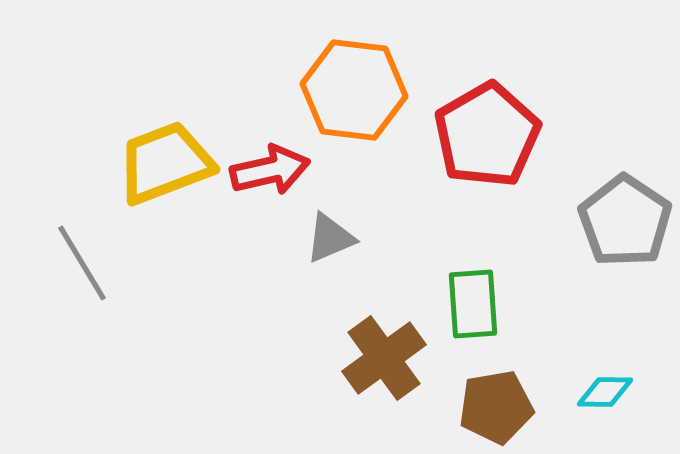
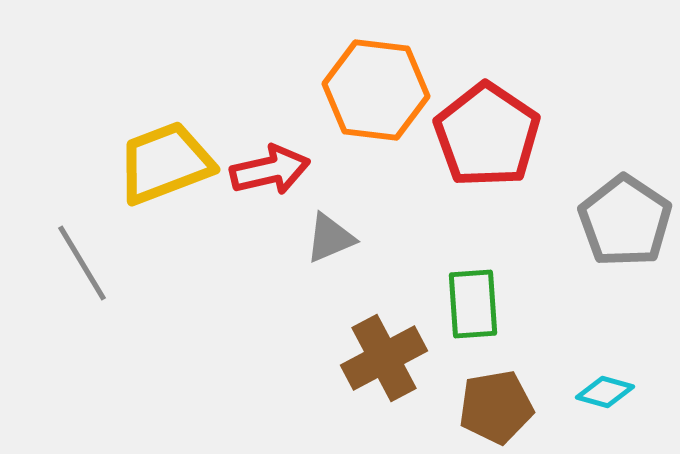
orange hexagon: moved 22 px right
red pentagon: rotated 8 degrees counterclockwise
brown cross: rotated 8 degrees clockwise
cyan diamond: rotated 14 degrees clockwise
